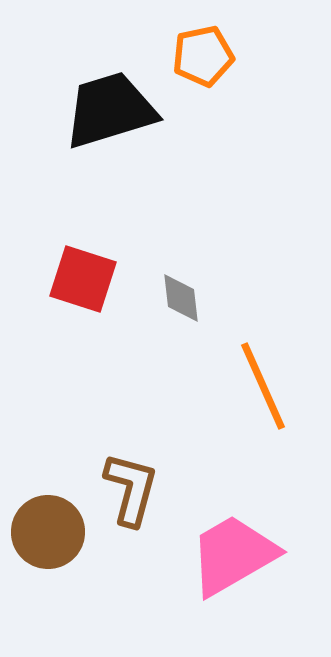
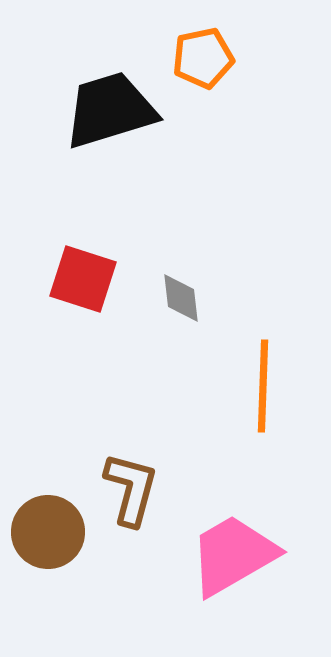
orange pentagon: moved 2 px down
orange line: rotated 26 degrees clockwise
